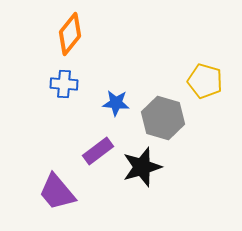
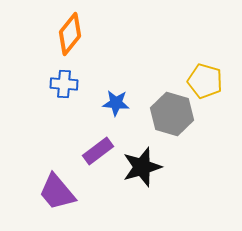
gray hexagon: moved 9 px right, 4 px up
